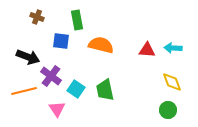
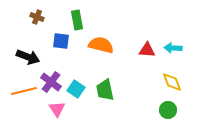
purple cross: moved 6 px down
